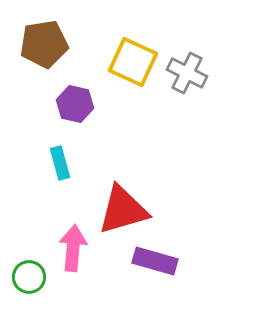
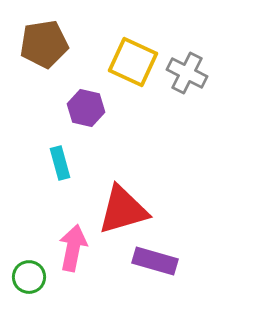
purple hexagon: moved 11 px right, 4 px down
pink arrow: rotated 6 degrees clockwise
